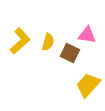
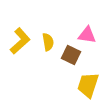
yellow semicircle: rotated 24 degrees counterclockwise
brown square: moved 1 px right, 2 px down
yellow trapezoid: rotated 24 degrees counterclockwise
